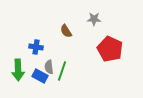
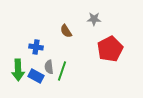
red pentagon: rotated 20 degrees clockwise
blue rectangle: moved 4 px left
